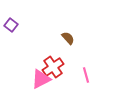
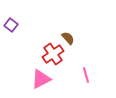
red cross: moved 13 px up
